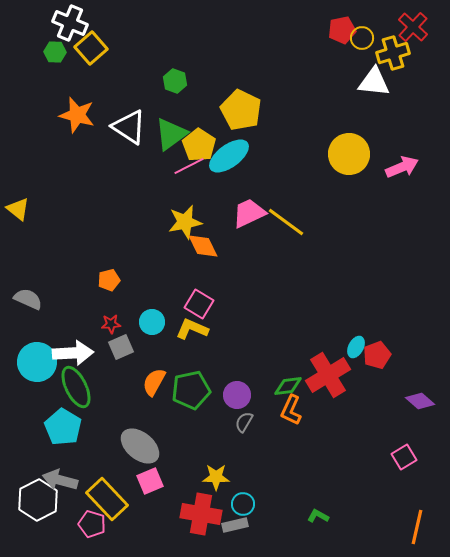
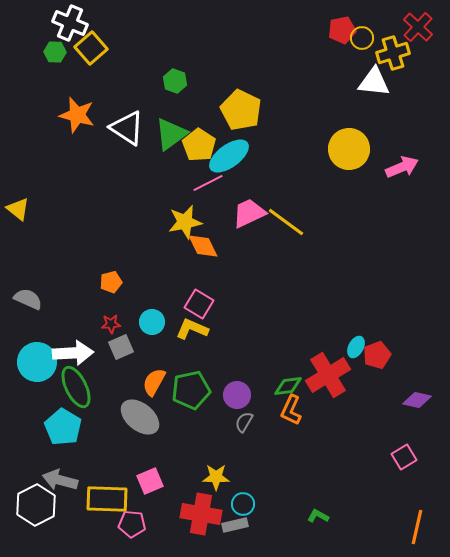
red cross at (413, 27): moved 5 px right
white triangle at (129, 127): moved 2 px left, 1 px down
yellow circle at (349, 154): moved 5 px up
pink line at (189, 166): moved 19 px right, 17 px down
orange pentagon at (109, 280): moved 2 px right, 2 px down
purple diamond at (420, 401): moved 3 px left, 1 px up; rotated 28 degrees counterclockwise
gray ellipse at (140, 446): moved 29 px up
yellow rectangle at (107, 499): rotated 45 degrees counterclockwise
white hexagon at (38, 500): moved 2 px left, 5 px down
pink pentagon at (92, 524): moved 40 px right; rotated 12 degrees counterclockwise
